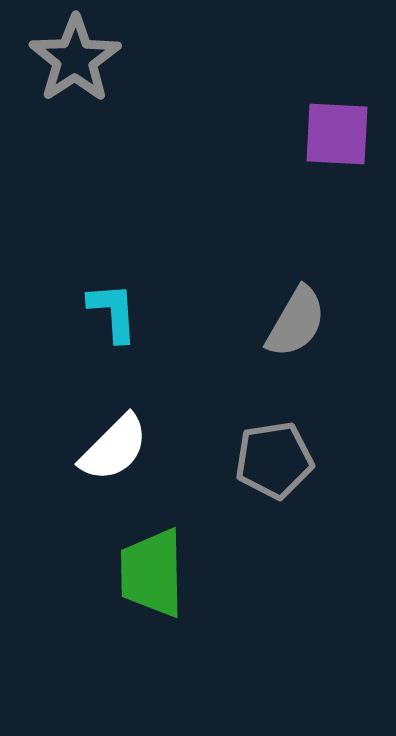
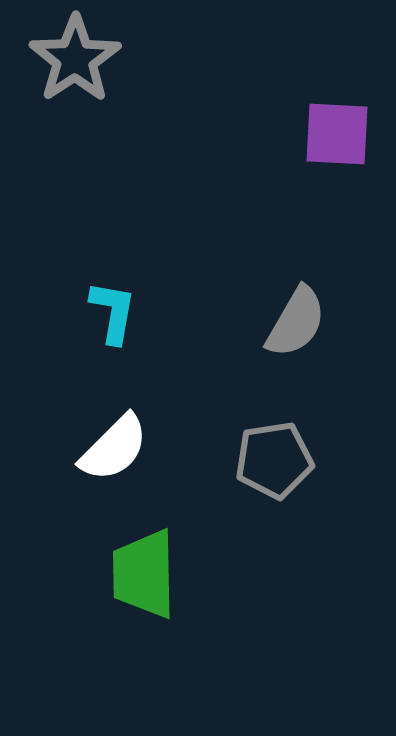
cyan L-shape: rotated 14 degrees clockwise
green trapezoid: moved 8 px left, 1 px down
